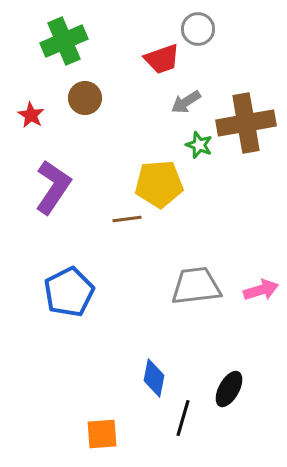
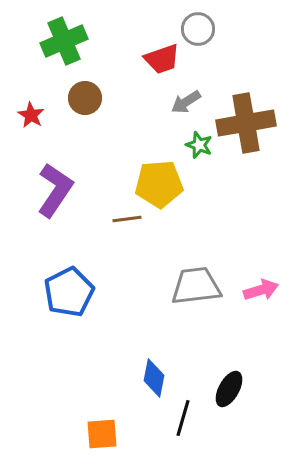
purple L-shape: moved 2 px right, 3 px down
